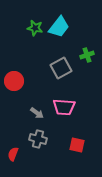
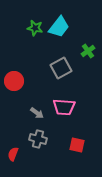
green cross: moved 1 px right, 4 px up; rotated 16 degrees counterclockwise
